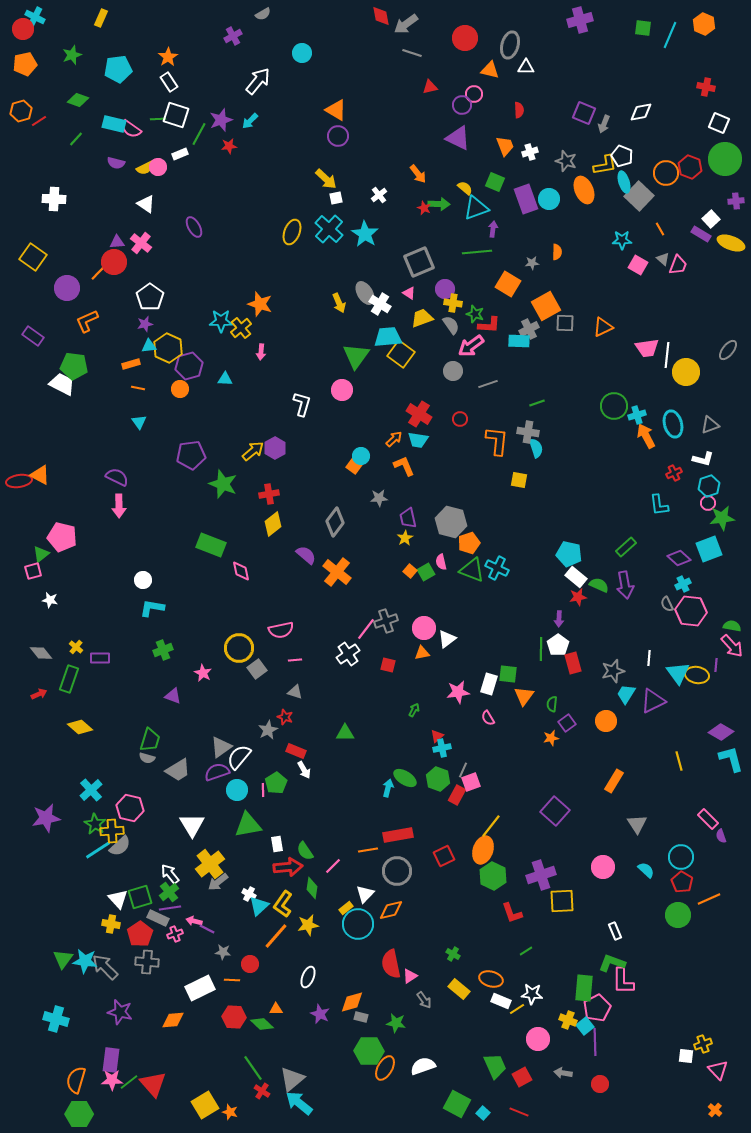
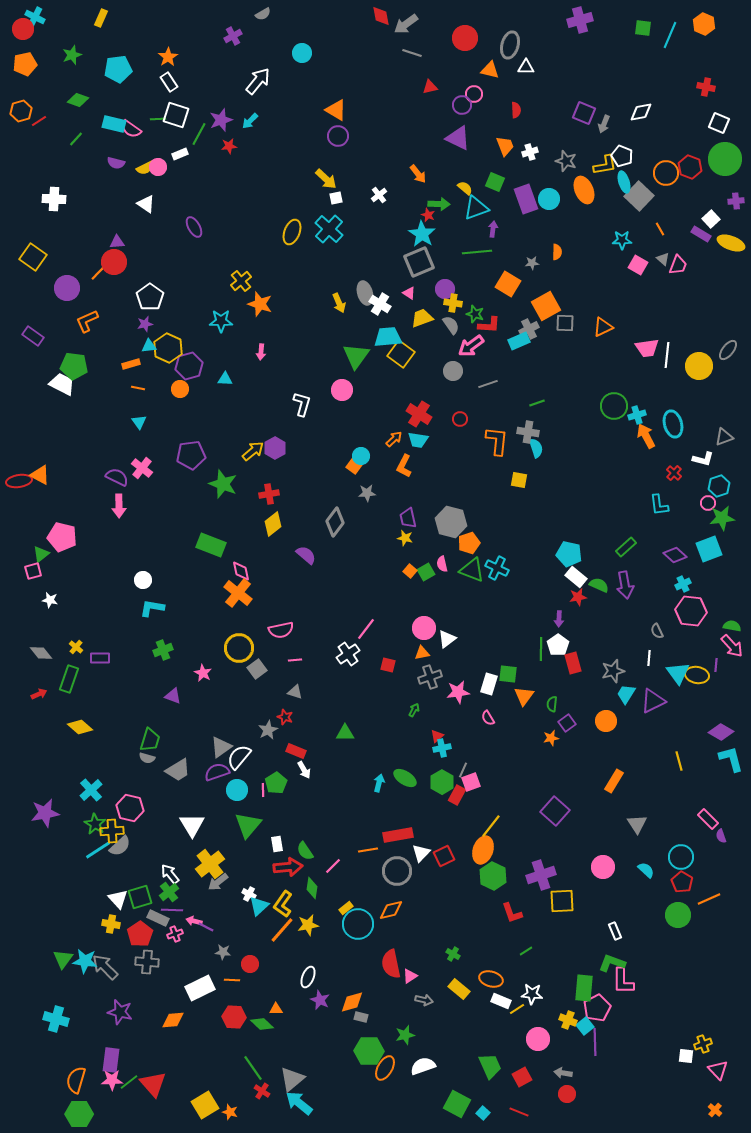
red semicircle at (519, 110): moved 3 px left
red star at (424, 208): moved 4 px right, 7 px down
cyan star at (365, 234): moved 57 px right
pink cross at (141, 243): moved 1 px right, 225 px down
gray ellipse at (365, 293): rotated 15 degrees clockwise
yellow cross at (241, 328): moved 47 px up
cyan rectangle at (519, 341): rotated 25 degrees counterclockwise
yellow circle at (686, 372): moved 13 px right, 6 px up
gray triangle at (710, 425): moved 14 px right, 12 px down
orange L-shape at (404, 466): rotated 130 degrees counterclockwise
red cross at (674, 473): rotated 21 degrees counterclockwise
cyan hexagon at (709, 486): moved 10 px right
gray star at (379, 498): moved 12 px left, 5 px up
yellow star at (405, 538): rotated 28 degrees counterclockwise
purple diamond at (679, 558): moved 4 px left, 3 px up
pink semicircle at (441, 562): moved 1 px right, 2 px down
orange cross at (337, 572): moved 99 px left, 21 px down
gray semicircle at (667, 604): moved 10 px left, 27 px down
gray cross at (386, 621): moved 44 px right, 56 px down
green hexagon at (438, 779): moved 4 px right, 3 px down; rotated 10 degrees clockwise
cyan arrow at (388, 788): moved 9 px left, 5 px up
purple star at (46, 818): moved 1 px left, 5 px up
green triangle at (248, 825): rotated 40 degrees counterclockwise
white triangle at (365, 894): moved 56 px right, 41 px up
purple line at (170, 908): moved 2 px right, 2 px down; rotated 10 degrees clockwise
purple line at (207, 929): moved 1 px left, 2 px up
orange line at (276, 936): moved 6 px right, 6 px up
gray arrow at (424, 1000): rotated 42 degrees counterclockwise
purple star at (320, 1014): moved 14 px up
green star at (396, 1023): moved 9 px right, 12 px down; rotated 24 degrees counterclockwise
green trapezoid at (495, 1066): moved 5 px left
red circle at (600, 1084): moved 33 px left, 10 px down
